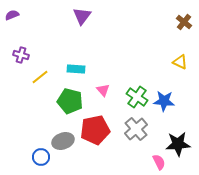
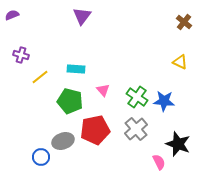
black star: rotated 25 degrees clockwise
